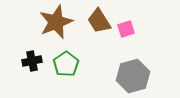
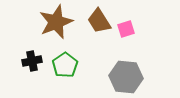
green pentagon: moved 1 px left, 1 px down
gray hexagon: moved 7 px left, 1 px down; rotated 20 degrees clockwise
